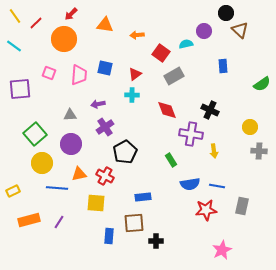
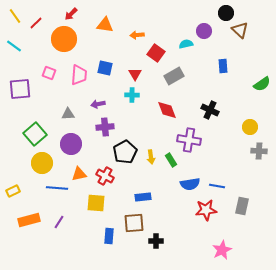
red square at (161, 53): moved 5 px left
red triangle at (135, 74): rotated 24 degrees counterclockwise
gray triangle at (70, 115): moved 2 px left, 1 px up
purple cross at (105, 127): rotated 30 degrees clockwise
purple cross at (191, 134): moved 2 px left, 6 px down
yellow arrow at (214, 151): moved 63 px left, 6 px down
